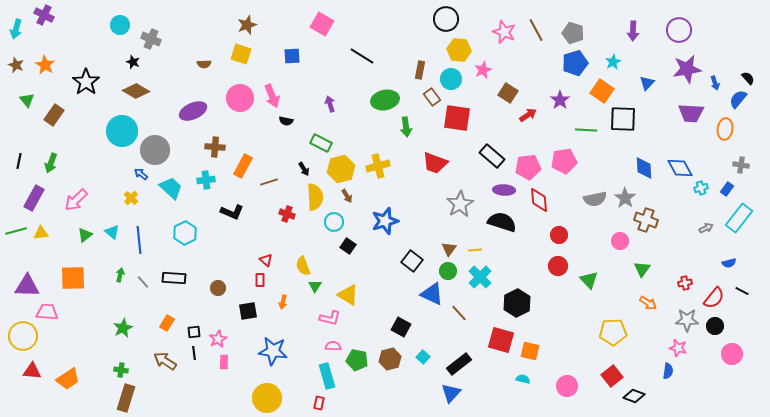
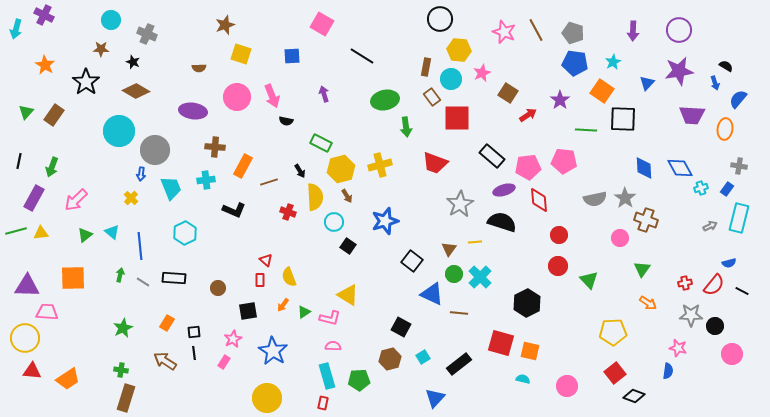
black circle at (446, 19): moved 6 px left
cyan circle at (120, 25): moved 9 px left, 5 px up
brown star at (247, 25): moved 22 px left
gray cross at (151, 39): moved 4 px left, 5 px up
blue pentagon at (575, 63): rotated 25 degrees clockwise
brown semicircle at (204, 64): moved 5 px left, 4 px down
brown star at (16, 65): moved 85 px right, 16 px up; rotated 21 degrees counterclockwise
purple star at (687, 69): moved 8 px left, 2 px down
brown rectangle at (420, 70): moved 6 px right, 3 px up
pink star at (483, 70): moved 1 px left, 3 px down
black semicircle at (748, 78): moved 22 px left, 12 px up; rotated 16 degrees counterclockwise
pink circle at (240, 98): moved 3 px left, 1 px up
green triangle at (27, 100): moved 1 px left, 12 px down; rotated 21 degrees clockwise
purple arrow at (330, 104): moved 6 px left, 10 px up
purple ellipse at (193, 111): rotated 32 degrees clockwise
purple trapezoid at (691, 113): moved 1 px right, 2 px down
red square at (457, 118): rotated 8 degrees counterclockwise
cyan circle at (122, 131): moved 3 px left
pink pentagon at (564, 161): rotated 15 degrees clockwise
green arrow at (51, 163): moved 1 px right, 4 px down
gray cross at (741, 165): moved 2 px left, 1 px down
yellow cross at (378, 166): moved 2 px right, 1 px up
black arrow at (304, 169): moved 4 px left, 2 px down
blue arrow at (141, 174): rotated 120 degrees counterclockwise
cyan trapezoid at (171, 188): rotated 25 degrees clockwise
purple ellipse at (504, 190): rotated 20 degrees counterclockwise
black L-shape at (232, 212): moved 2 px right, 2 px up
red cross at (287, 214): moved 1 px right, 2 px up
cyan rectangle at (739, 218): rotated 24 degrees counterclockwise
gray arrow at (706, 228): moved 4 px right, 2 px up
blue line at (139, 240): moved 1 px right, 6 px down
pink circle at (620, 241): moved 3 px up
yellow line at (475, 250): moved 8 px up
yellow semicircle at (303, 266): moved 14 px left, 11 px down
green circle at (448, 271): moved 6 px right, 3 px down
gray line at (143, 282): rotated 16 degrees counterclockwise
green triangle at (315, 286): moved 11 px left, 26 px down; rotated 24 degrees clockwise
red semicircle at (714, 298): moved 13 px up
orange arrow at (283, 302): moved 3 px down; rotated 24 degrees clockwise
black hexagon at (517, 303): moved 10 px right
brown line at (459, 313): rotated 42 degrees counterclockwise
gray star at (687, 320): moved 4 px right, 5 px up
yellow circle at (23, 336): moved 2 px right, 2 px down
pink star at (218, 339): moved 15 px right
red square at (501, 340): moved 3 px down
blue star at (273, 351): rotated 24 degrees clockwise
cyan square at (423, 357): rotated 16 degrees clockwise
green pentagon at (357, 360): moved 2 px right, 20 px down; rotated 15 degrees counterclockwise
pink rectangle at (224, 362): rotated 32 degrees clockwise
red square at (612, 376): moved 3 px right, 3 px up
blue triangle at (451, 393): moved 16 px left, 5 px down
red rectangle at (319, 403): moved 4 px right
